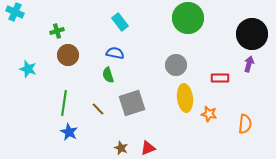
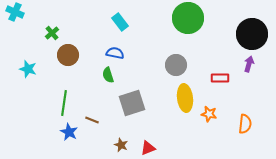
green cross: moved 5 px left, 2 px down; rotated 24 degrees counterclockwise
brown line: moved 6 px left, 11 px down; rotated 24 degrees counterclockwise
brown star: moved 3 px up
